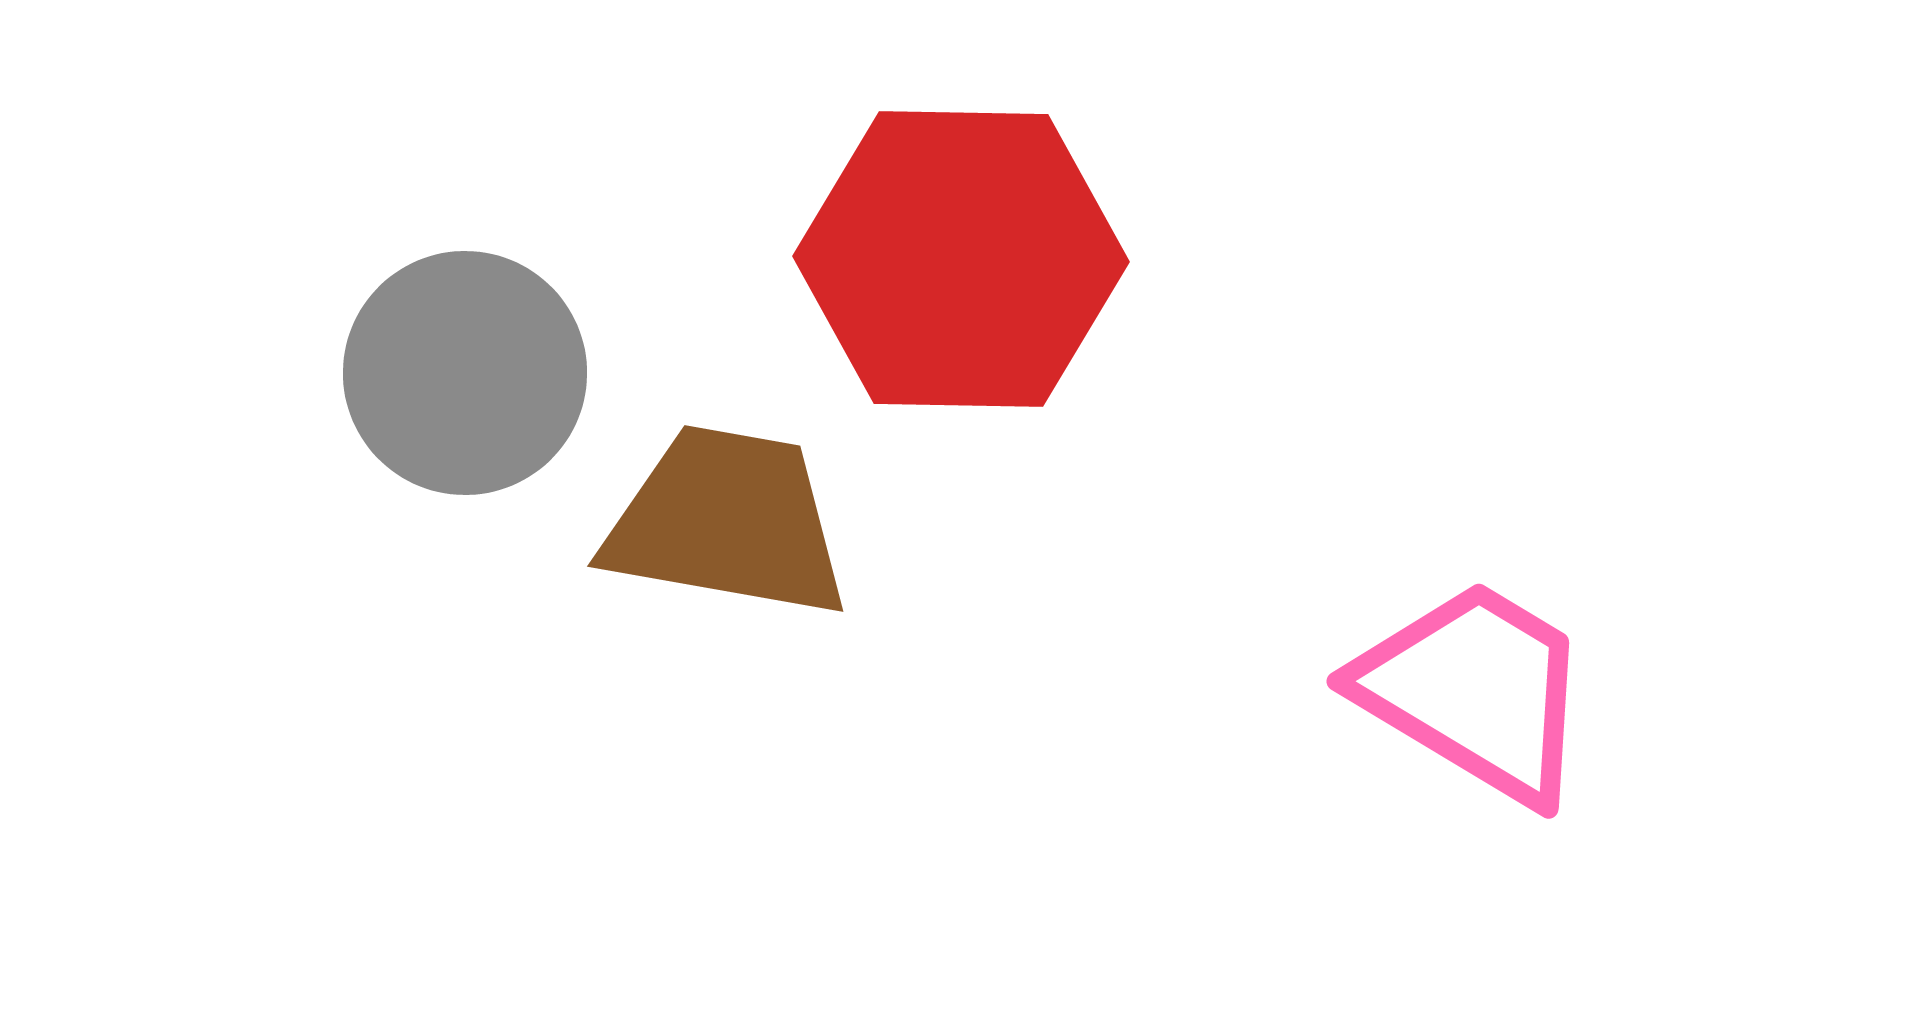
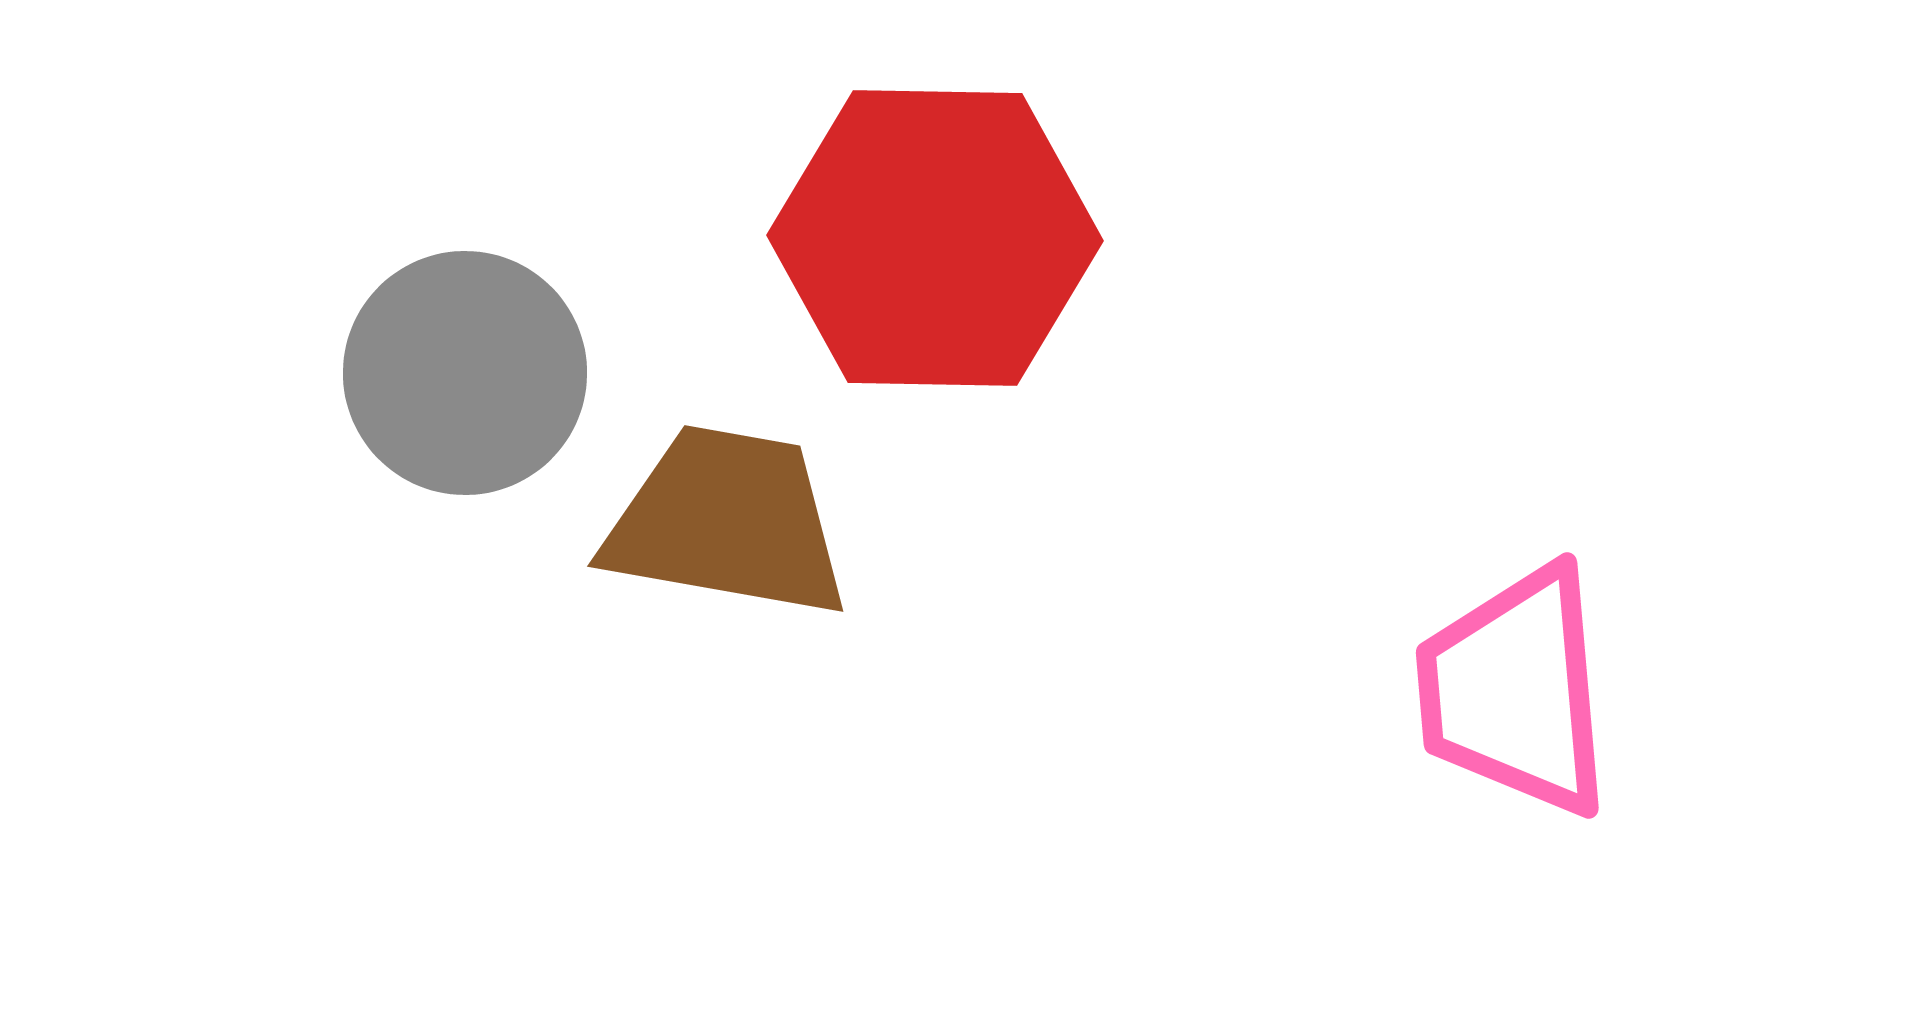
red hexagon: moved 26 px left, 21 px up
pink trapezoid: moved 40 px right; rotated 126 degrees counterclockwise
